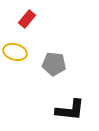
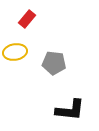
yellow ellipse: rotated 25 degrees counterclockwise
gray pentagon: moved 1 px up
